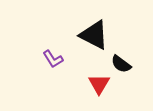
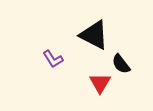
black semicircle: rotated 15 degrees clockwise
red triangle: moved 1 px right, 1 px up
